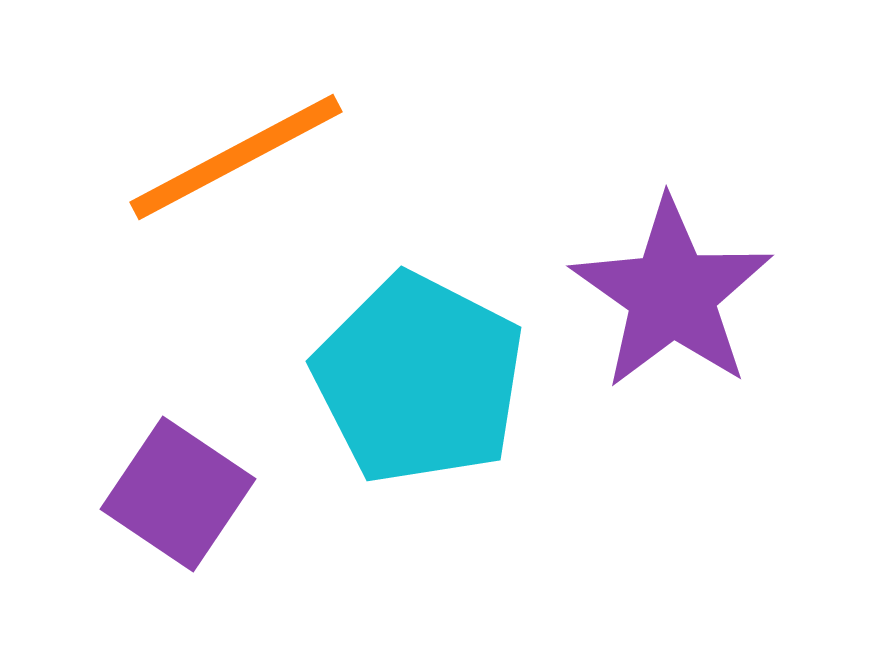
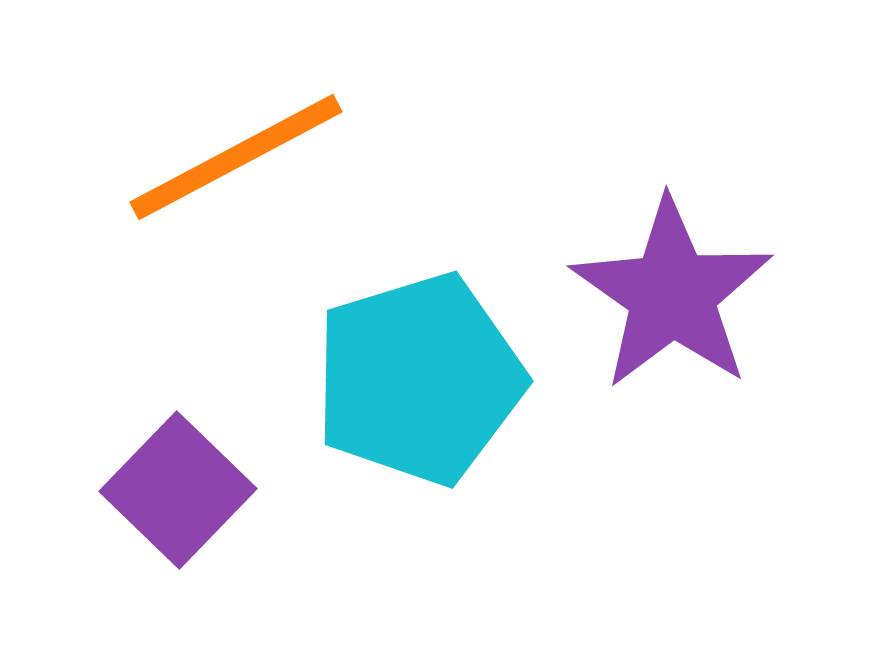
cyan pentagon: rotated 28 degrees clockwise
purple square: moved 4 px up; rotated 10 degrees clockwise
